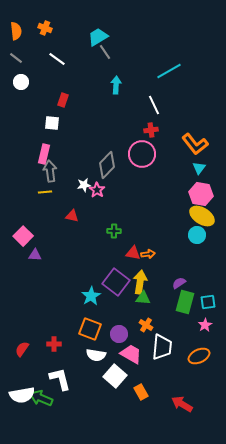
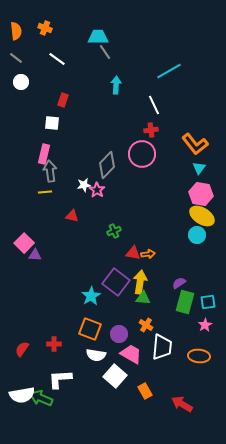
cyan trapezoid at (98, 37): rotated 30 degrees clockwise
green cross at (114, 231): rotated 24 degrees counterclockwise
pink square at (23, 236): moved 1 px right, 7 px down
orange ellipse at (199, 356): rotated 30 degrees clockwise
white L-shape at (60, 379): rotated 80 degrees counterclockwise
orange rectangle at (141, 392): moved 4 px right, 1 px up
